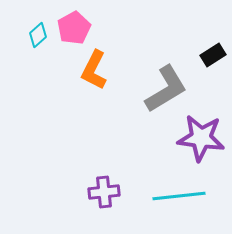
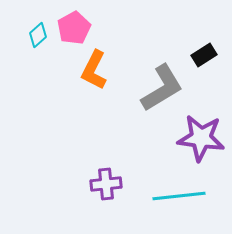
black rectangle: moved 9 px left
gray L-shape: moved 4 px left, 1 px up
purple cross: moved 2 px right, 8 px up
